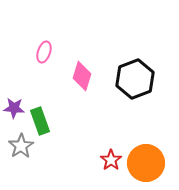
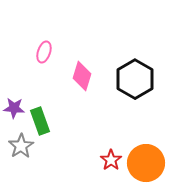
black hexagon: rotated 9 degrees counterclockwise
